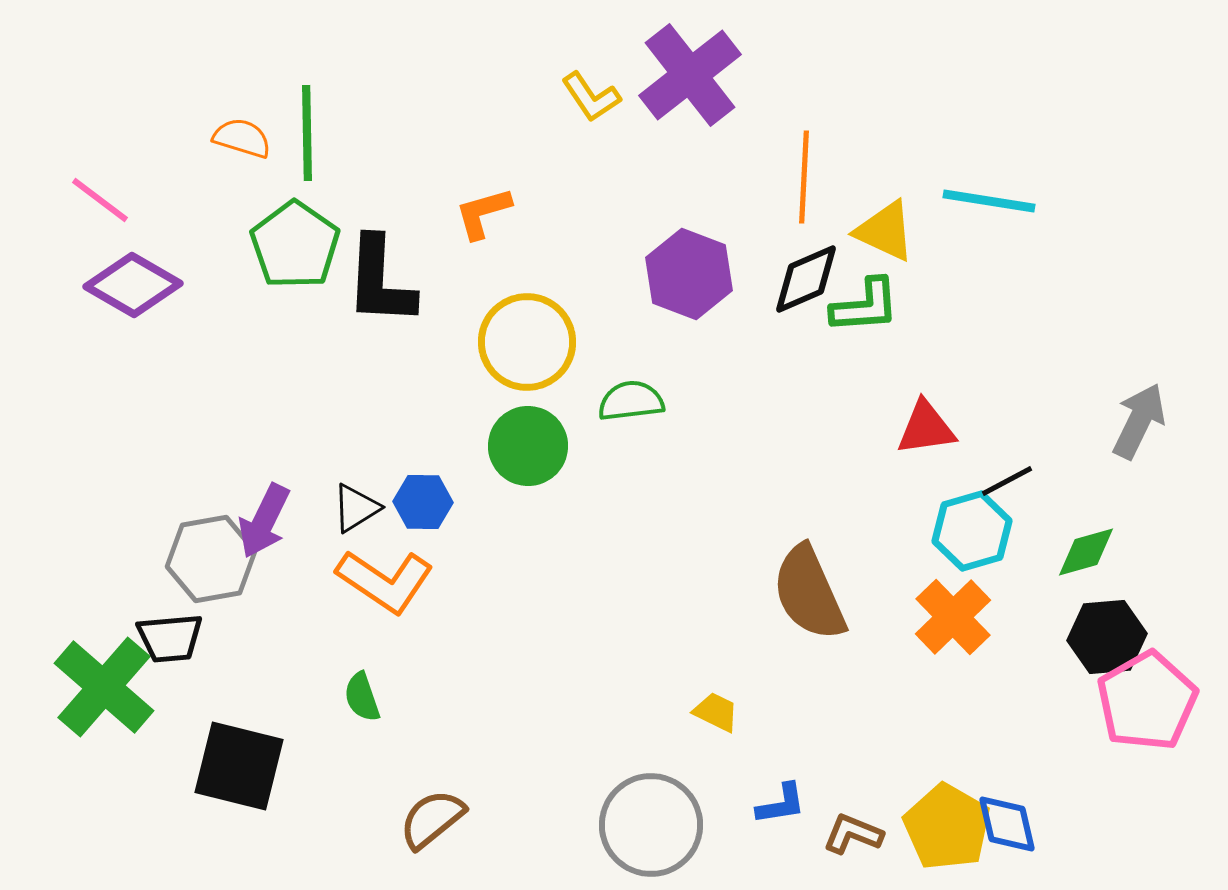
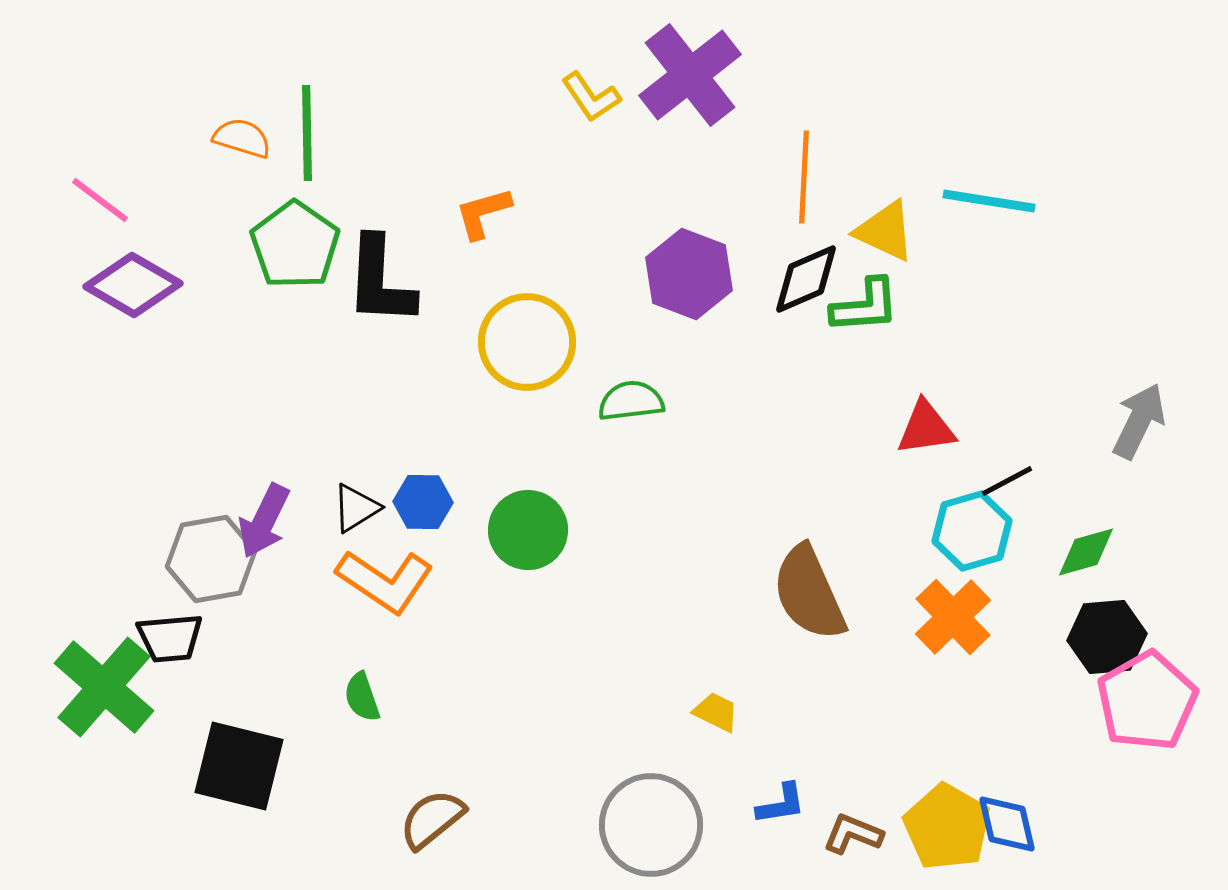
green circle at (528, 446): moved 84 px down
